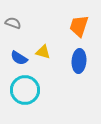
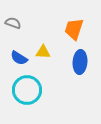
orange trapezoid: moved 5 px left, 3 px down
yellow triangle: rotated 14 degrees counterclockwise
blue ellipse: moved 1 px right, 1 px down
cyan circle: moved 2 px right
